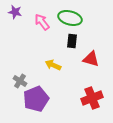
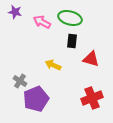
pink arrow: rotated 24 degrees counterclockwise
